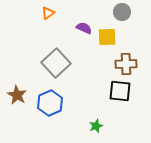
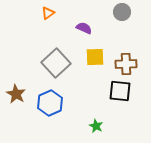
yellow square: moved 12 px left, 20 px down
brown star: moved 1 px left, 1 px up
green star: rotated 24 degrees counterclockwise
